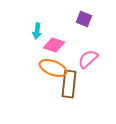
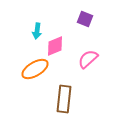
purple square: moved 1 px right
pink diamond: moved 1 px right, 1 px down; rotated 40 degrees counterclockwise
orange ellipse: moved 18 px left, 1 px down; rotated 52 degrees counterclockwise
brown rectangle: moved 5 px left, 15 px down
